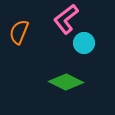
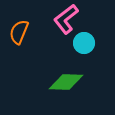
green diamond: rotated 24 degrees counterclockwise
